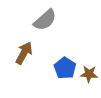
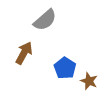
brown star: moved 7 px down; rotated 18 degrees clockwise
